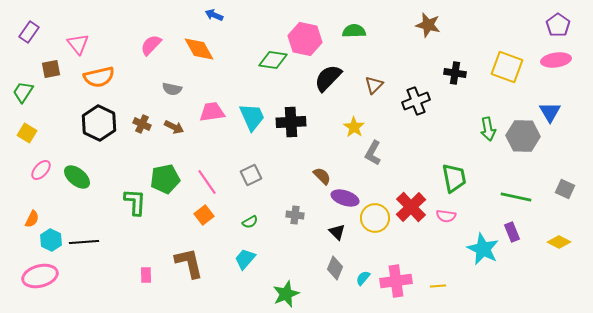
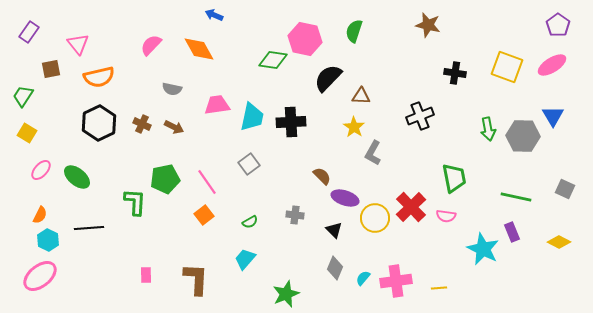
green semicircle at (354, 31): rotated 70 degrees counterclockwise
pink ellipse at (556, 60): moved 4 px left, 5 px down; rotated 24 degrees counterclockwise
brown triangle at (374, 85): moved 13 px left, 11 px down; rotated 48 degrees clockwise
green trapezoid at (23, 92): moved 4 px down
black cross at (416, 101): moved 4 px right, 15 px down
pink trapezoid at (212, 112): moved 5 px right, 7 px up
blue triangle at (550, 112): moved 3 px right, 4 px down
cyan trapezoid at (252, 117): rotated 36 degrees clockwise
black hexagon at (99, 123): rotated 8 degrees clockwise
gray square at (251, 175): moved 2 px left, 11 px up; rotated 10 degrees counterclockwise
orange semicircle at (32, 219): moved 8 px right, 4 px up
black triangle at (337, 232): moved 3 px left, 2 px up
cyan hexagon at (51, 240): moved 3 px left
black line at (84, 242): moved 5 px right, 14 px up
brown L-shape at (189, 263): moved 7 px right, 16 px down; rotated 16 degrees clockwise
pink ellipse at (40, 276): rotated 24 degrees counterclockwise
yellow line at (438, 286): moved 1 px right, 2 px down
